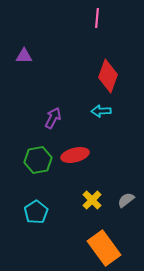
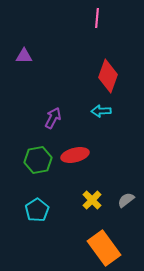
cyan pentagon: moved 1 px right, 2 px up
